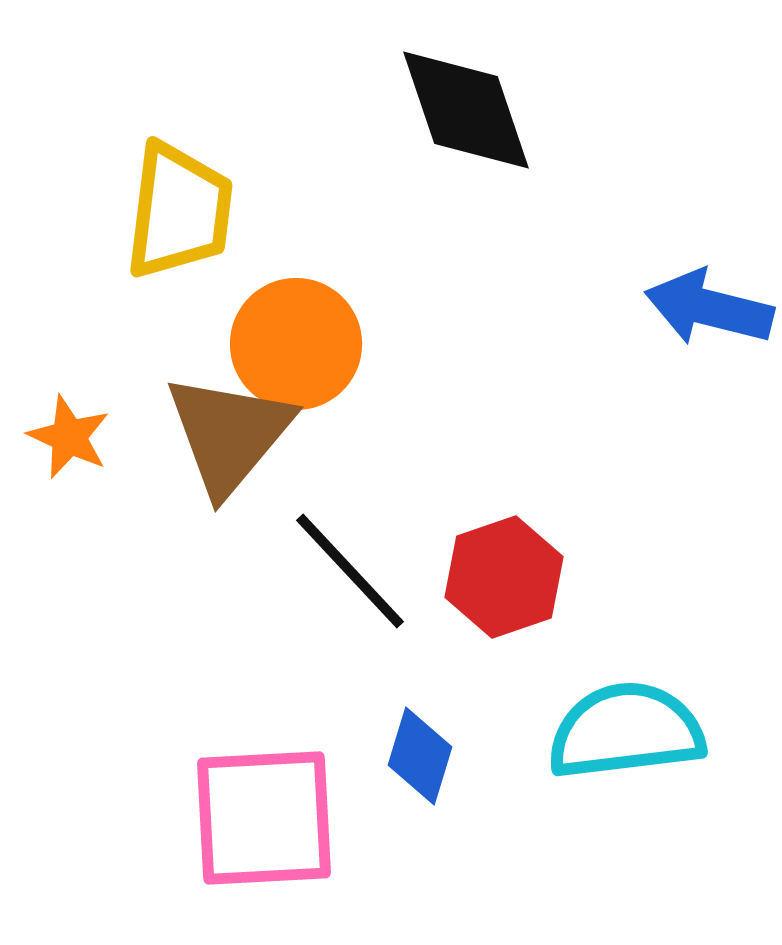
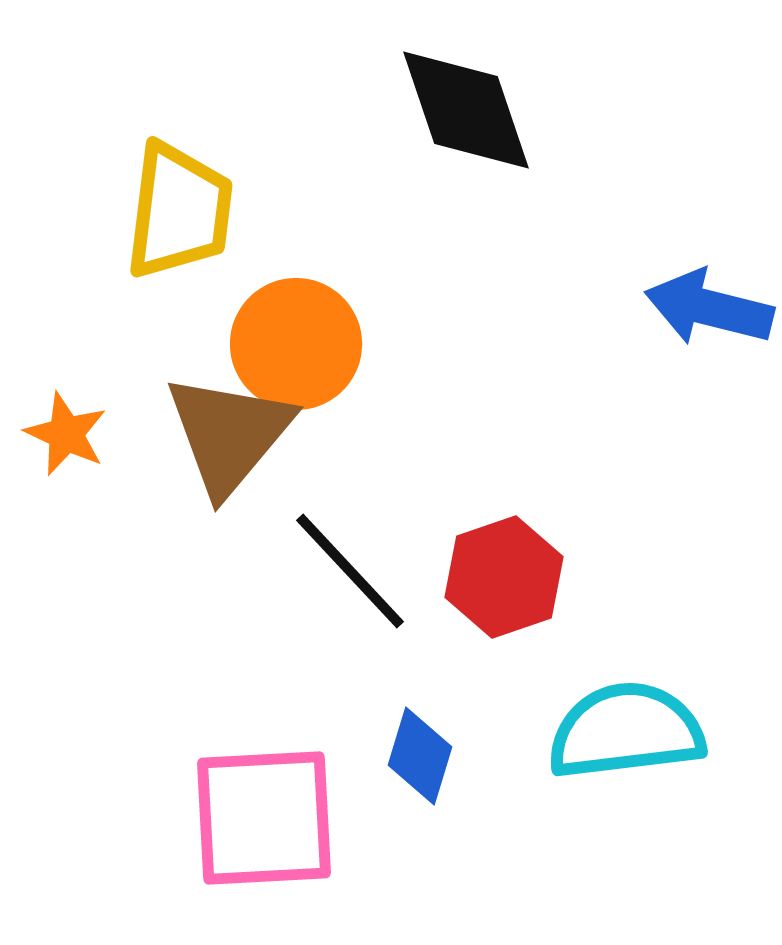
orange star: moved 3 px left, 3 px up
